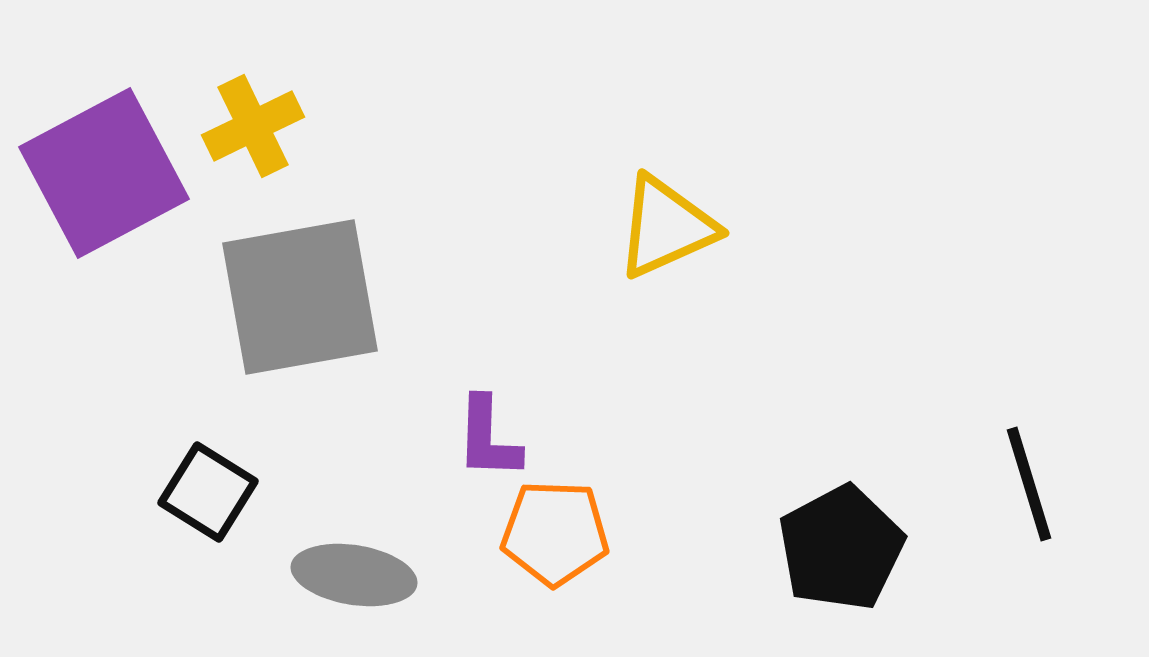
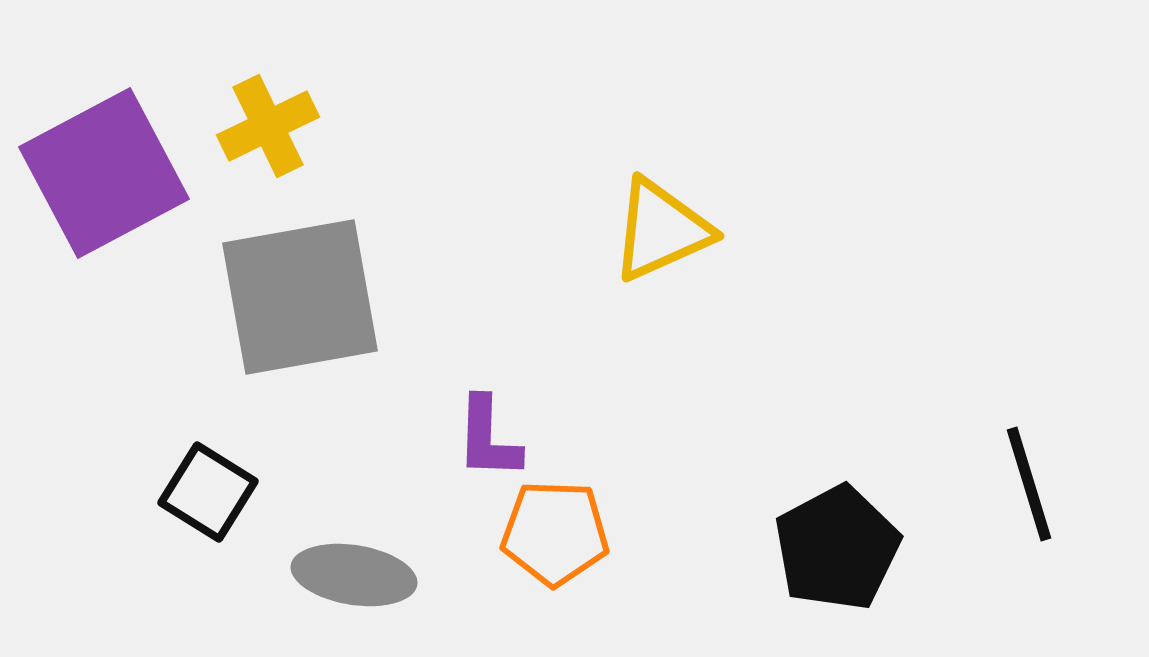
yellow cross: moved 15 px right
yellow triangle: moved 5 px left, 3 px down
black pentagon: moved 4 px left
